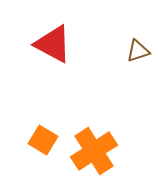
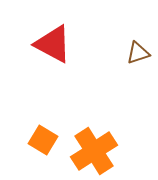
brown triangle: moved 2 px down
